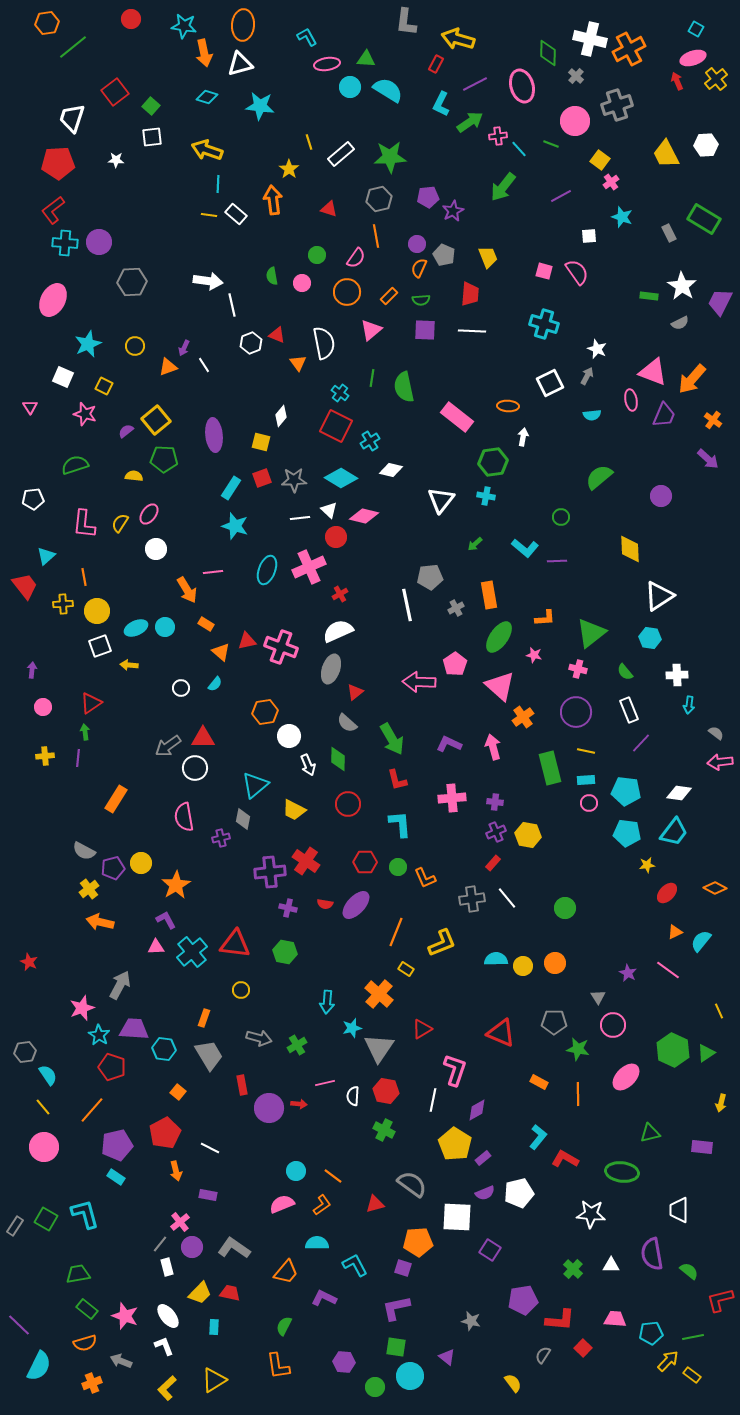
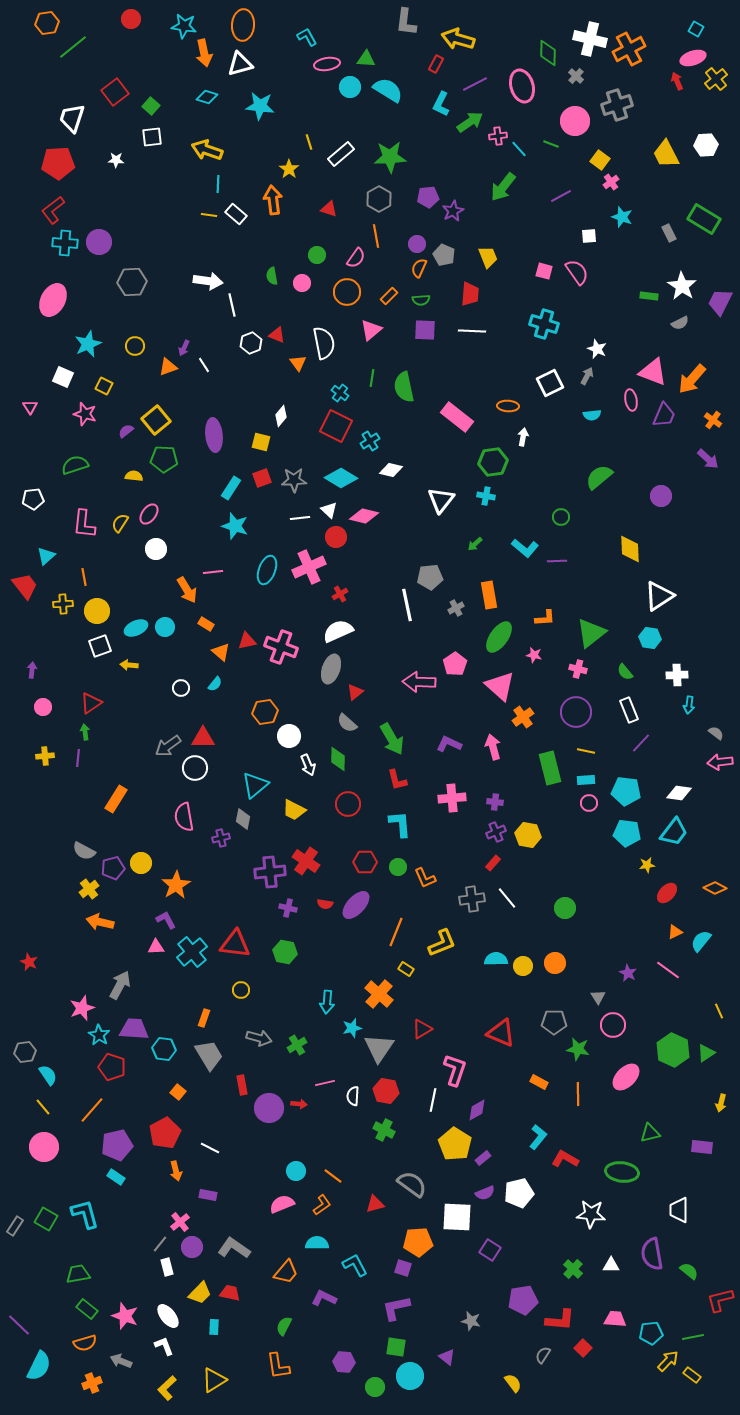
gray hexagon at (379, 199): rotated 15 degrees counterclockwise
